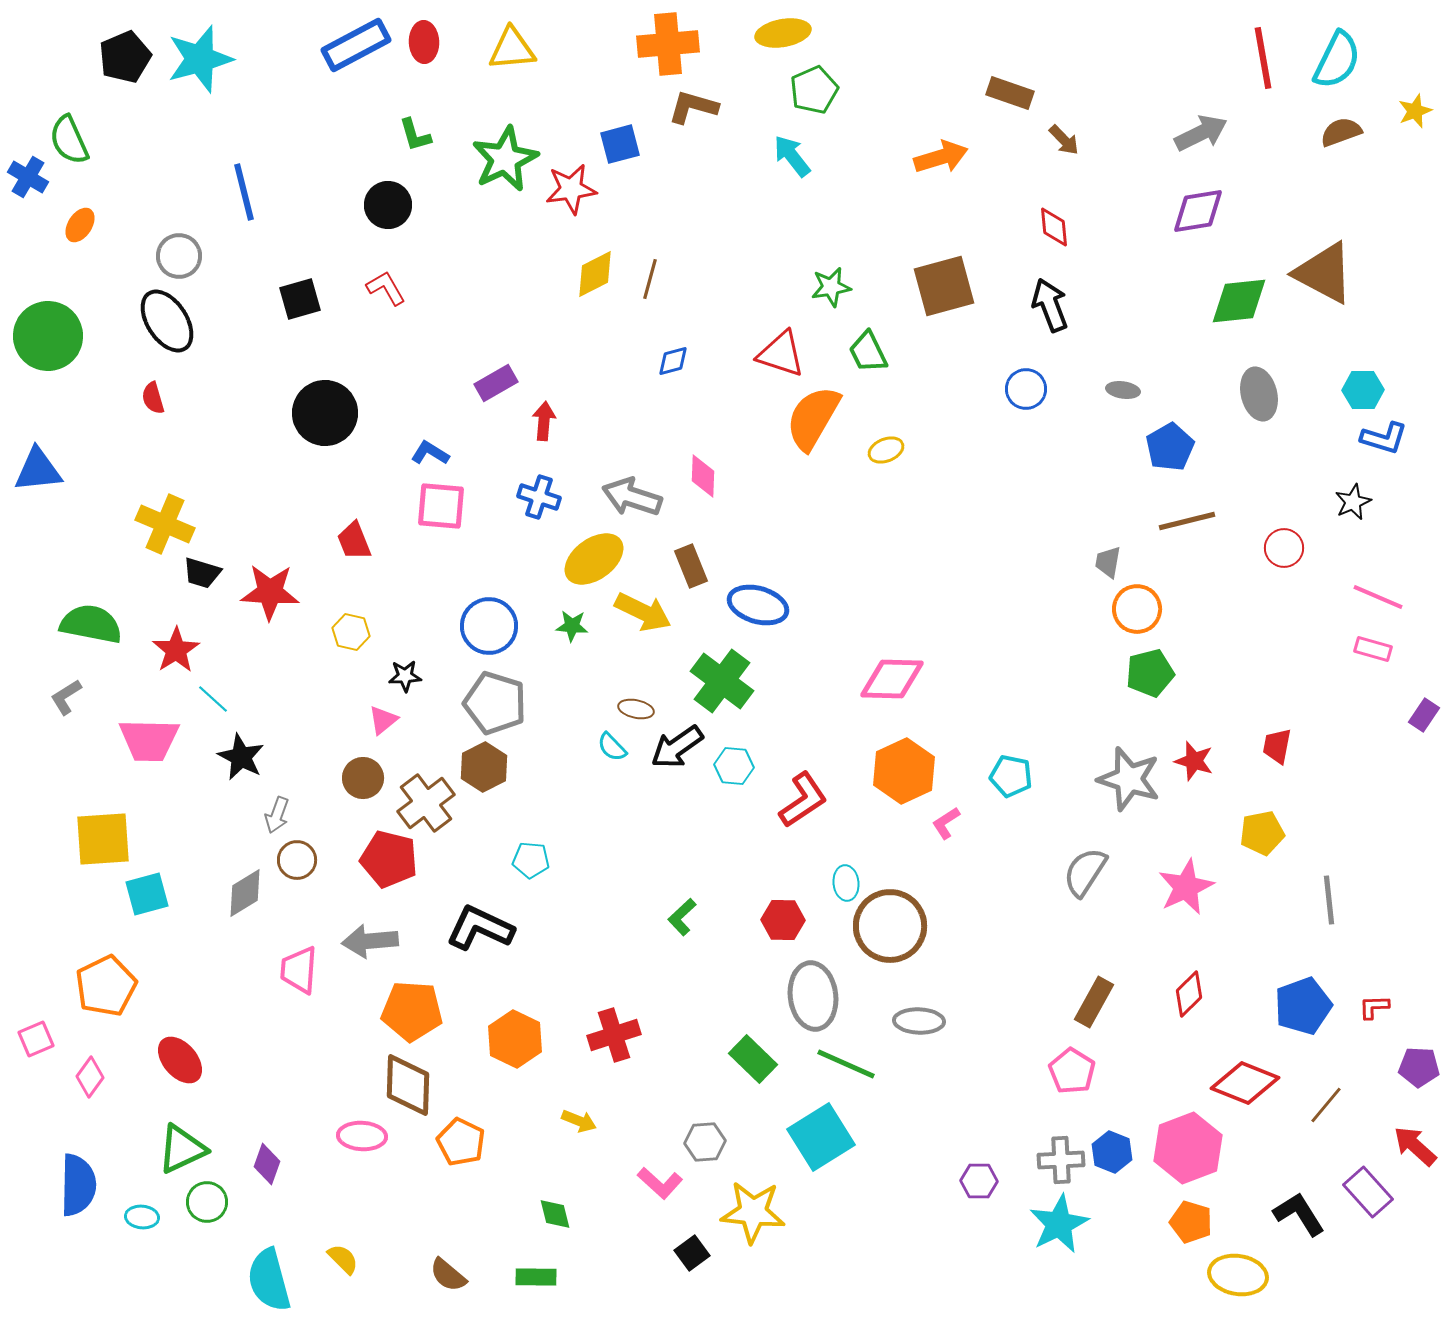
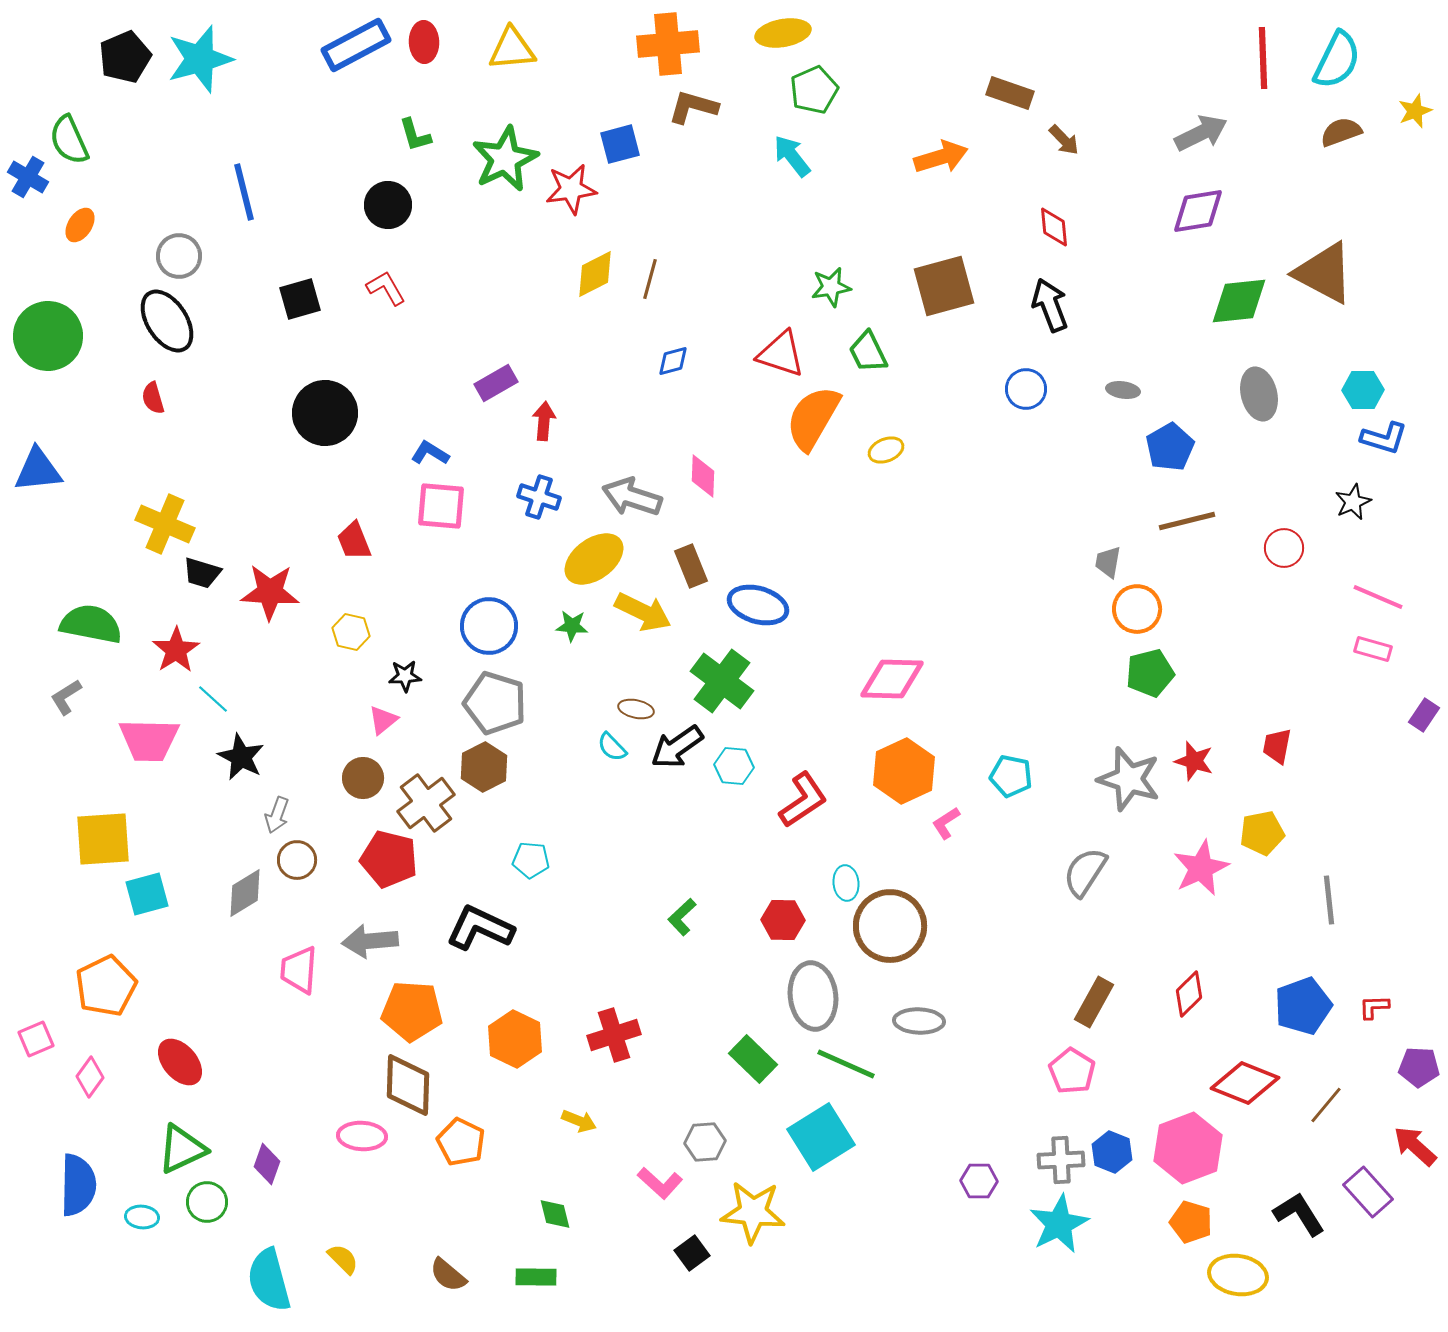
red line at (1263, 58): rotated 8 degrees clockwise
pink star at (1186, 887): moved 15 px right, 19 px up
red ellipse at (180, 1060): moved 2 px down
